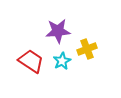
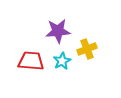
red trapezoid: rotated 28 degrees counterclockwise
